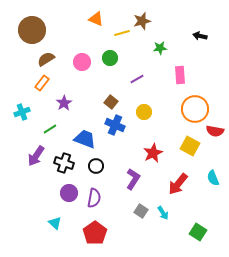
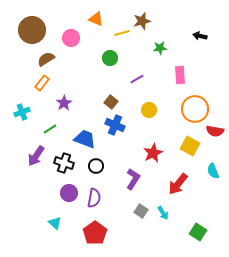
pink circle: moved 11 px left, 24 px up
yellow circle: moved 5 px right, 2 px up
cyan semicircle: moved 7 px up
